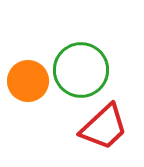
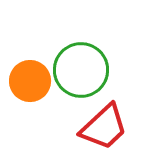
orange circle: moved 2 px right
